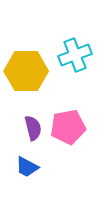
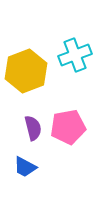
yellow hexagon: rotated 21 degrees counterclockwise
blue trapezoid: moved 2 px left
